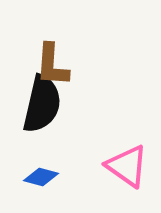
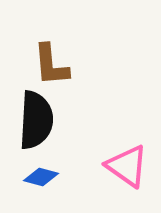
brown L-shape: moved 1 px left; rotated 9 degrees counterclockwise
black semicircle: moved 6 px left, 16 px down; rotated 10 degrees counterclockwise
